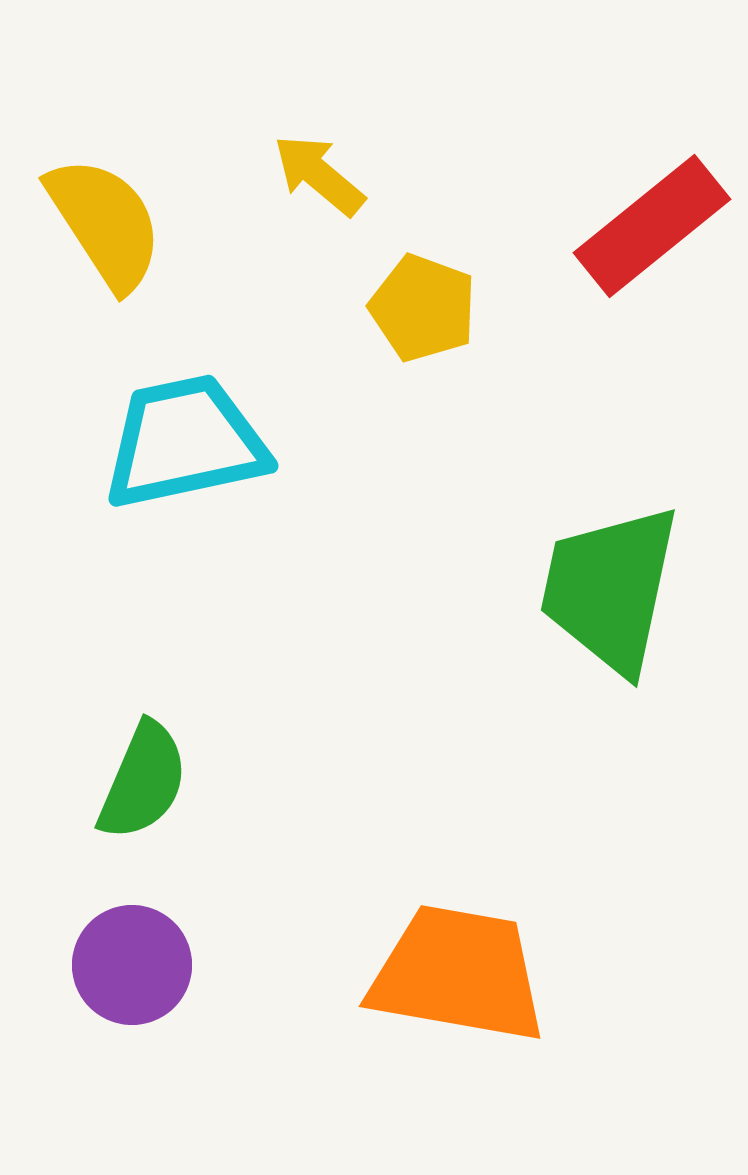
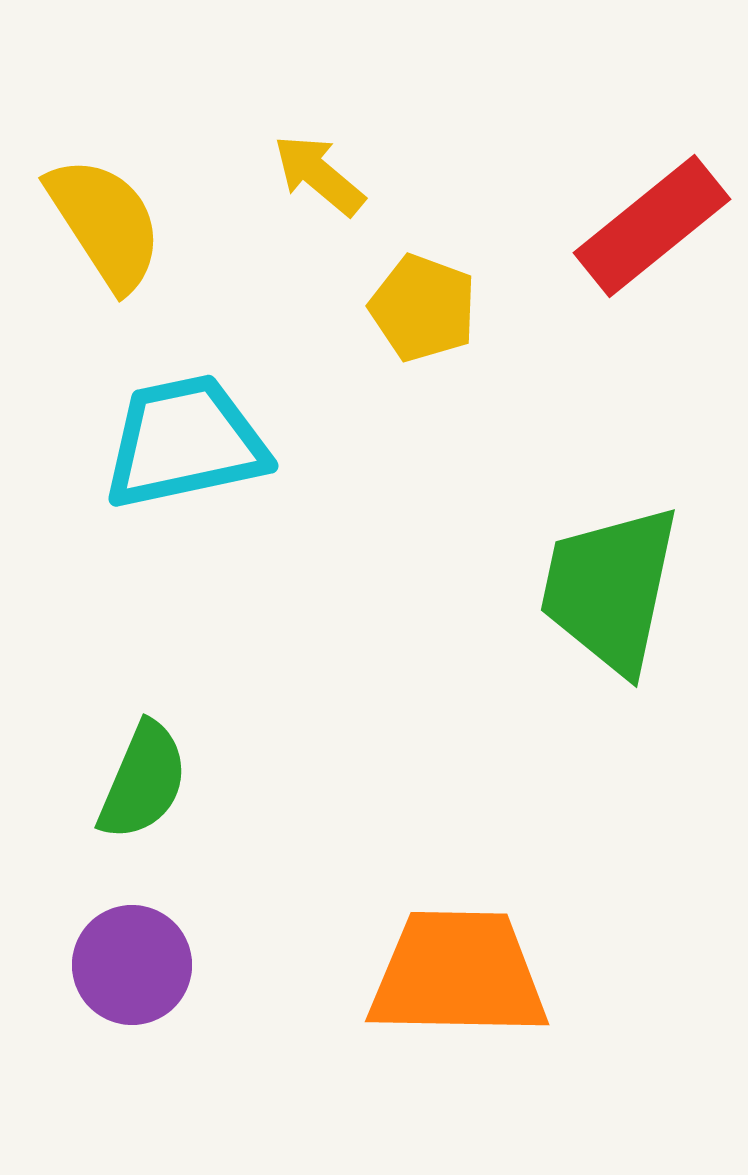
orange trapezoid: rotated 9 degrees counterclockwise
